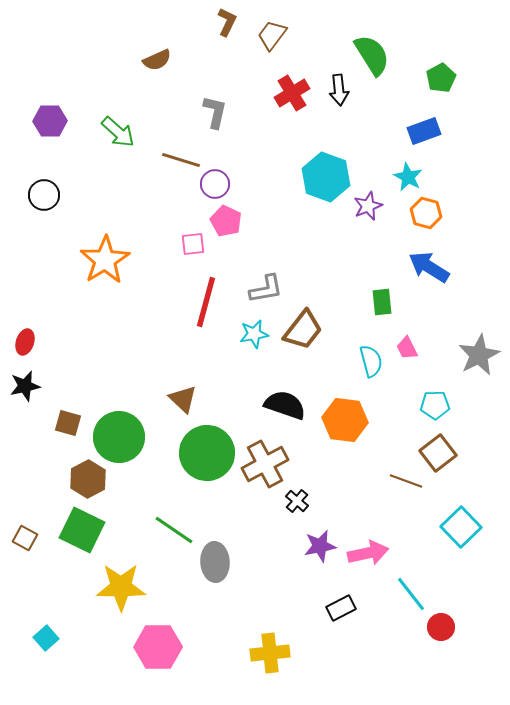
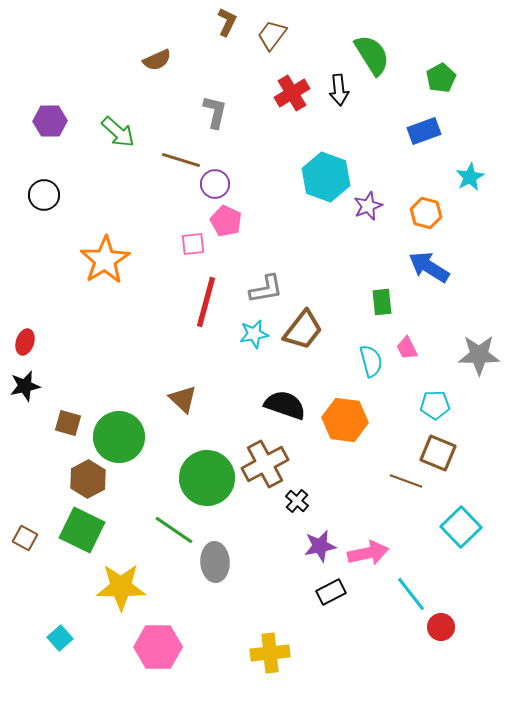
cyan star at (408, 177): moved 62 px right; rotated 16 degrees clockwise
gray star at (479, 355): rotated 27 degrees clockwise
green circle at (207, 453): moved 25 px down
brown square at (438, 453): rotated 30 degrees counterclockwise
black rectangle at (341, 608): moved 10 px left, 16 px up
cyan square at (46, 638): moved 14 px right
